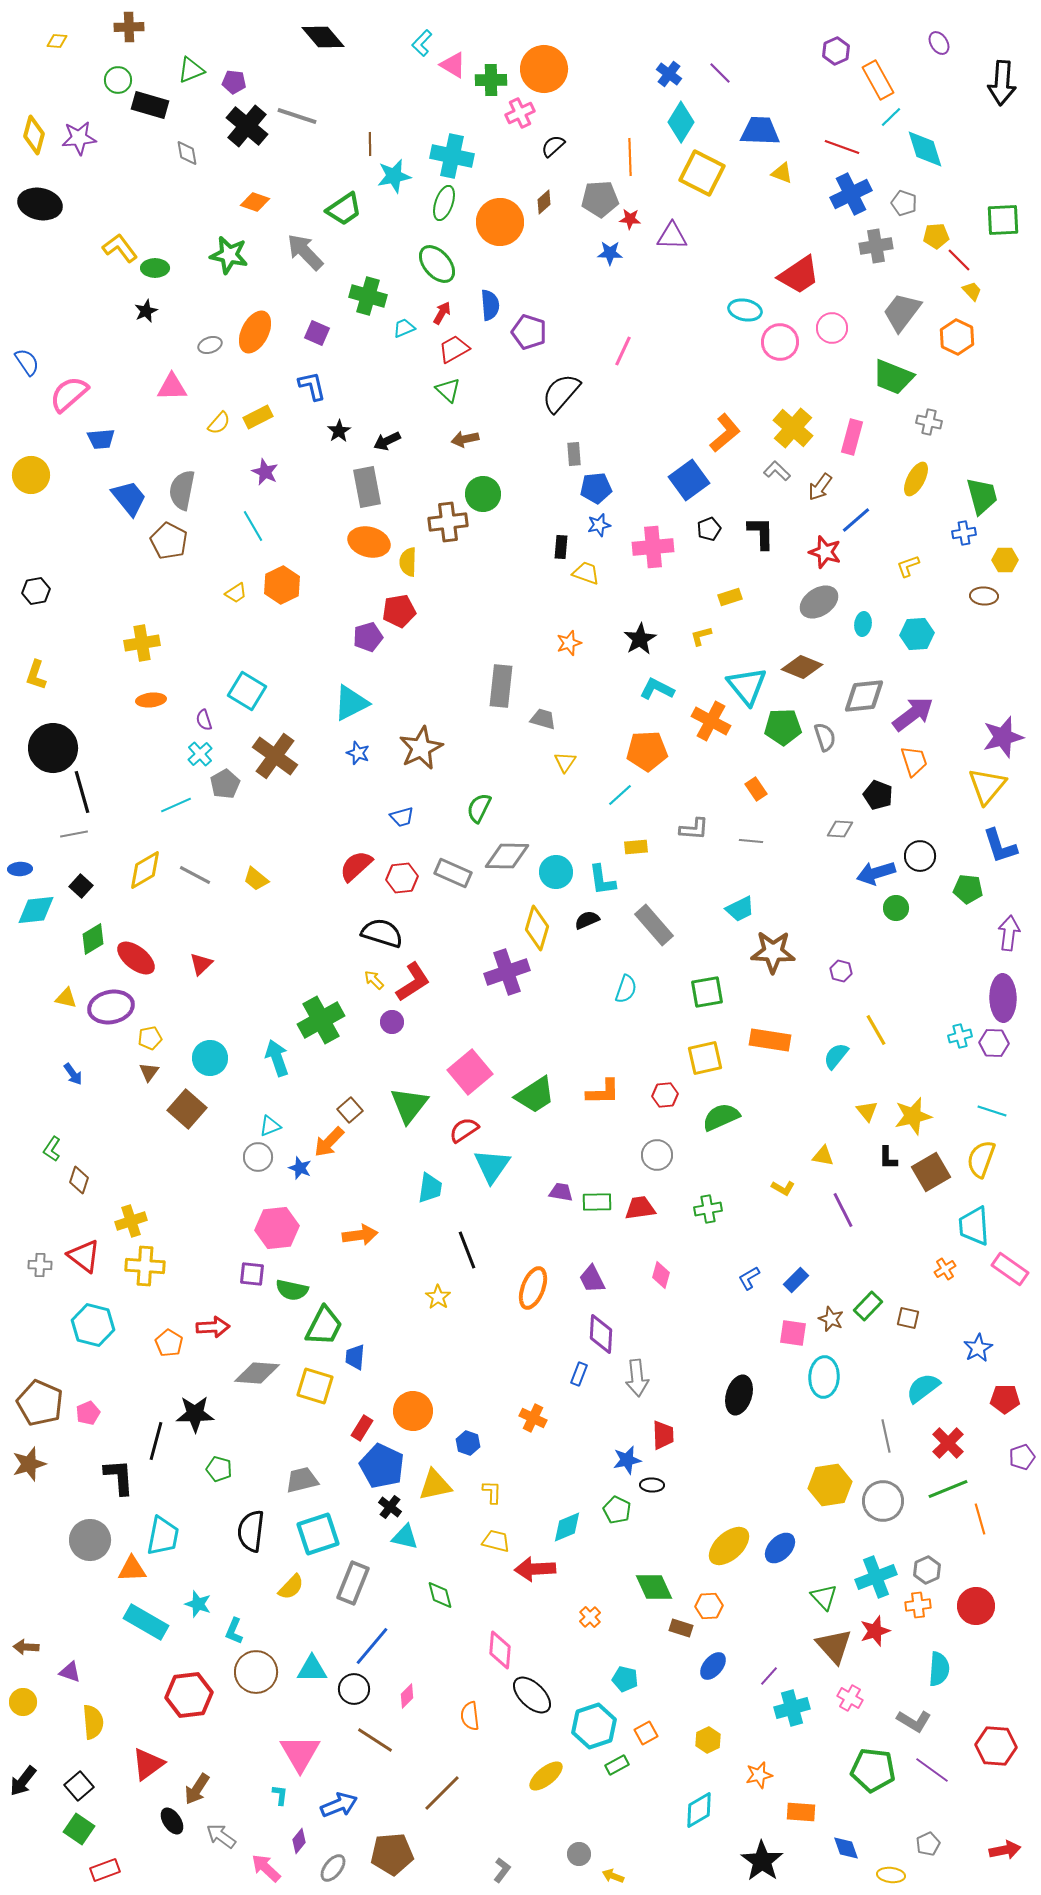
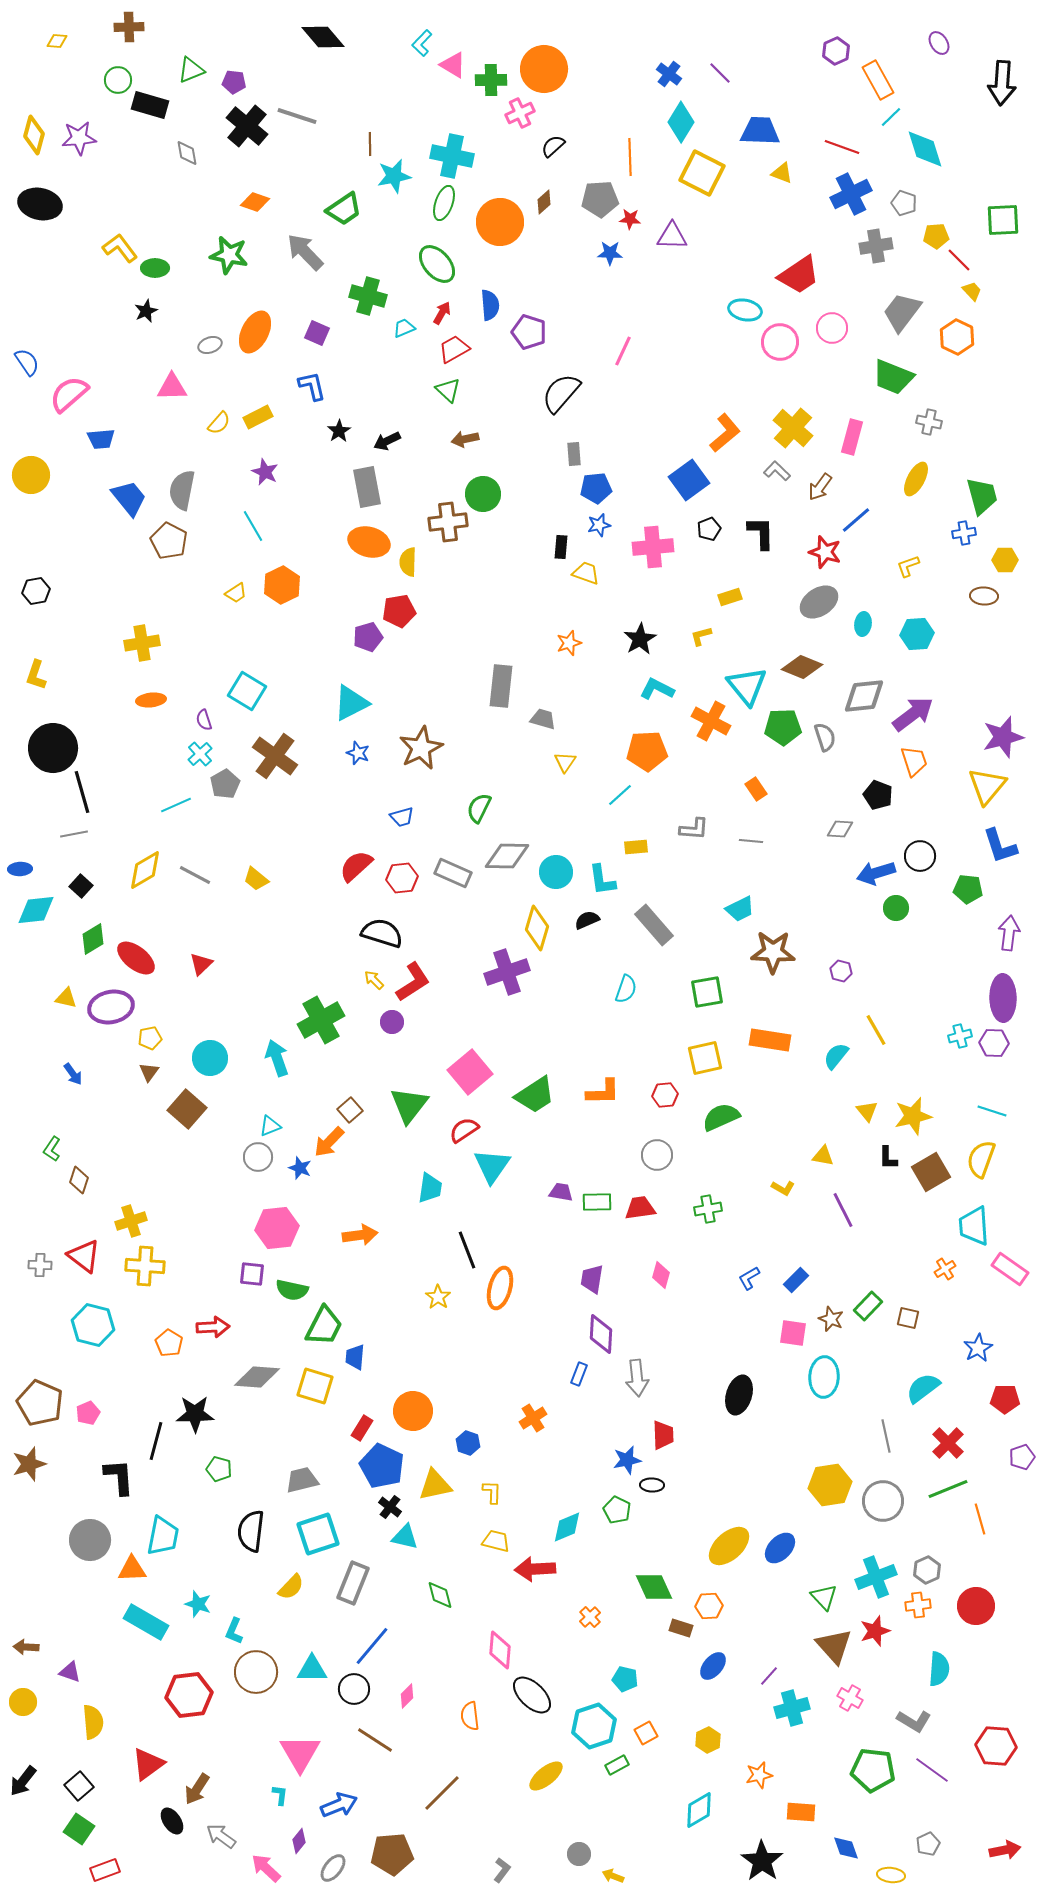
purple trapezoid at (592, 1279): rotated 36 degrees clockwise
orange ellipse at (533, 1288): moved 33 px left; rotated 6 degrees counterclockwise
gray diamond at (257, 1373): moved 4 px down
orange cross at (533, 1418): rotated 32 degrees clockwise
